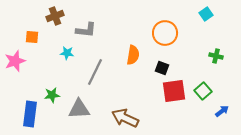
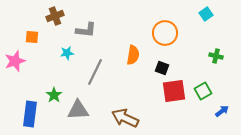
cyan star: rotated 16 degrees counterclockwise
green square: rotated 12 degrees clockwise
green star: moved 2 px right; rotated 28 degrees counterclockwise
gray triangle: moved 1 px left, 1 px down
